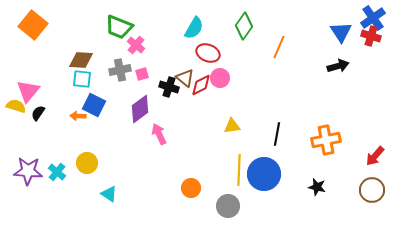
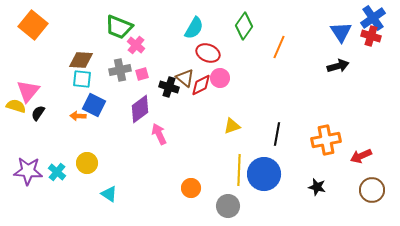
yellow triangle: rotated 12 degrees counterclockwise
red arrow: moved 14 px left; rotated 25 degrees clockwise
